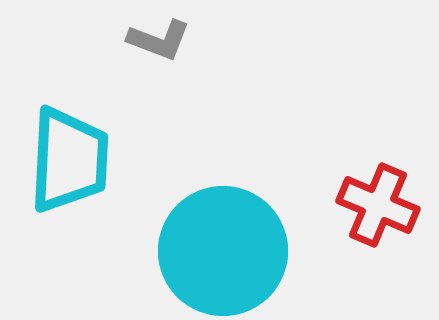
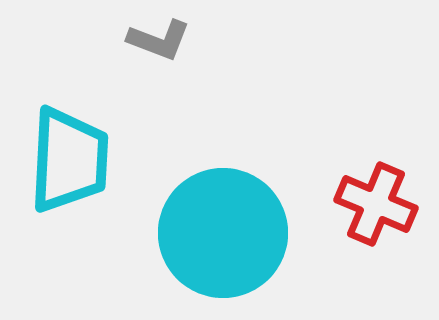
red cross: moved 2 px left, 1 px up
cyan circle: moved 18 px up
